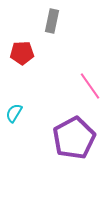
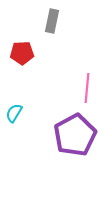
pink line: moved 3 px left, 2 px down; rotated 40 degrees clockwise
purple pentagon: moved 1 px right, 3 px up
